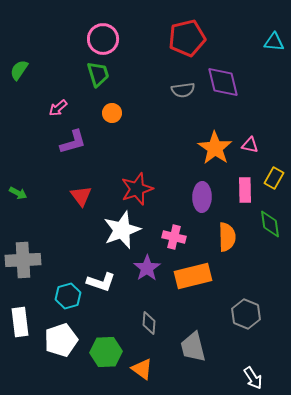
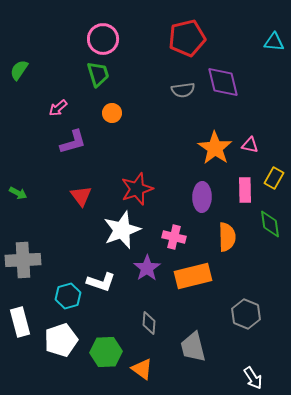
white rectangle: rotated 8 degrees counterclockwise
